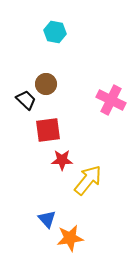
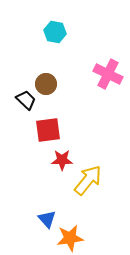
pink cross: moved 3 px left, 26 px up
